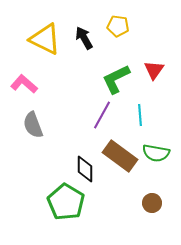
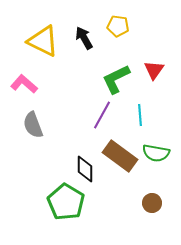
yellow triangle: moved 2 px left, 2 px down
